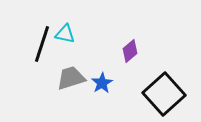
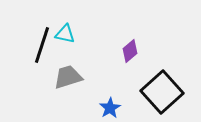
black line: moved 1 px down
gray trapezoid: moved 3 px left, 1 px up
blue star: moved 8 px right, 25 px down
black square: moved 2 px left, 2 px up
